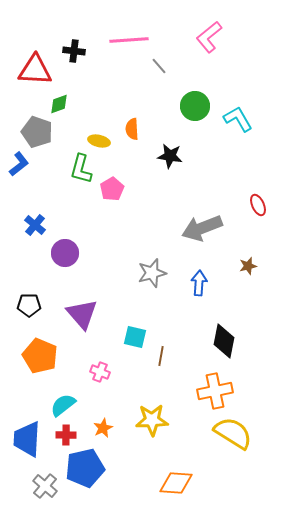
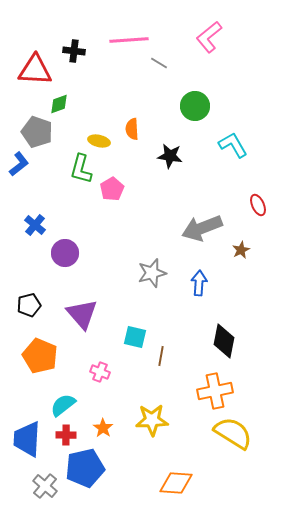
gray line: moved 3 px up; rotated 18 degrees counterclockwise
cyan L-shape: moved 5 px left, 26 px down
brown star: moved 7 px left, 16 px up; rotated 12 degrees counterclockwise
black pentagon: rotated 15 degrees counterclockwise
orange star: rotated 12 degrees counterclockwise
